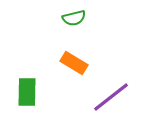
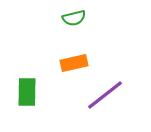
orange rectangle: rotated 44 degrees counterclockwise
purple line: moved 6 px left, 2 px up
